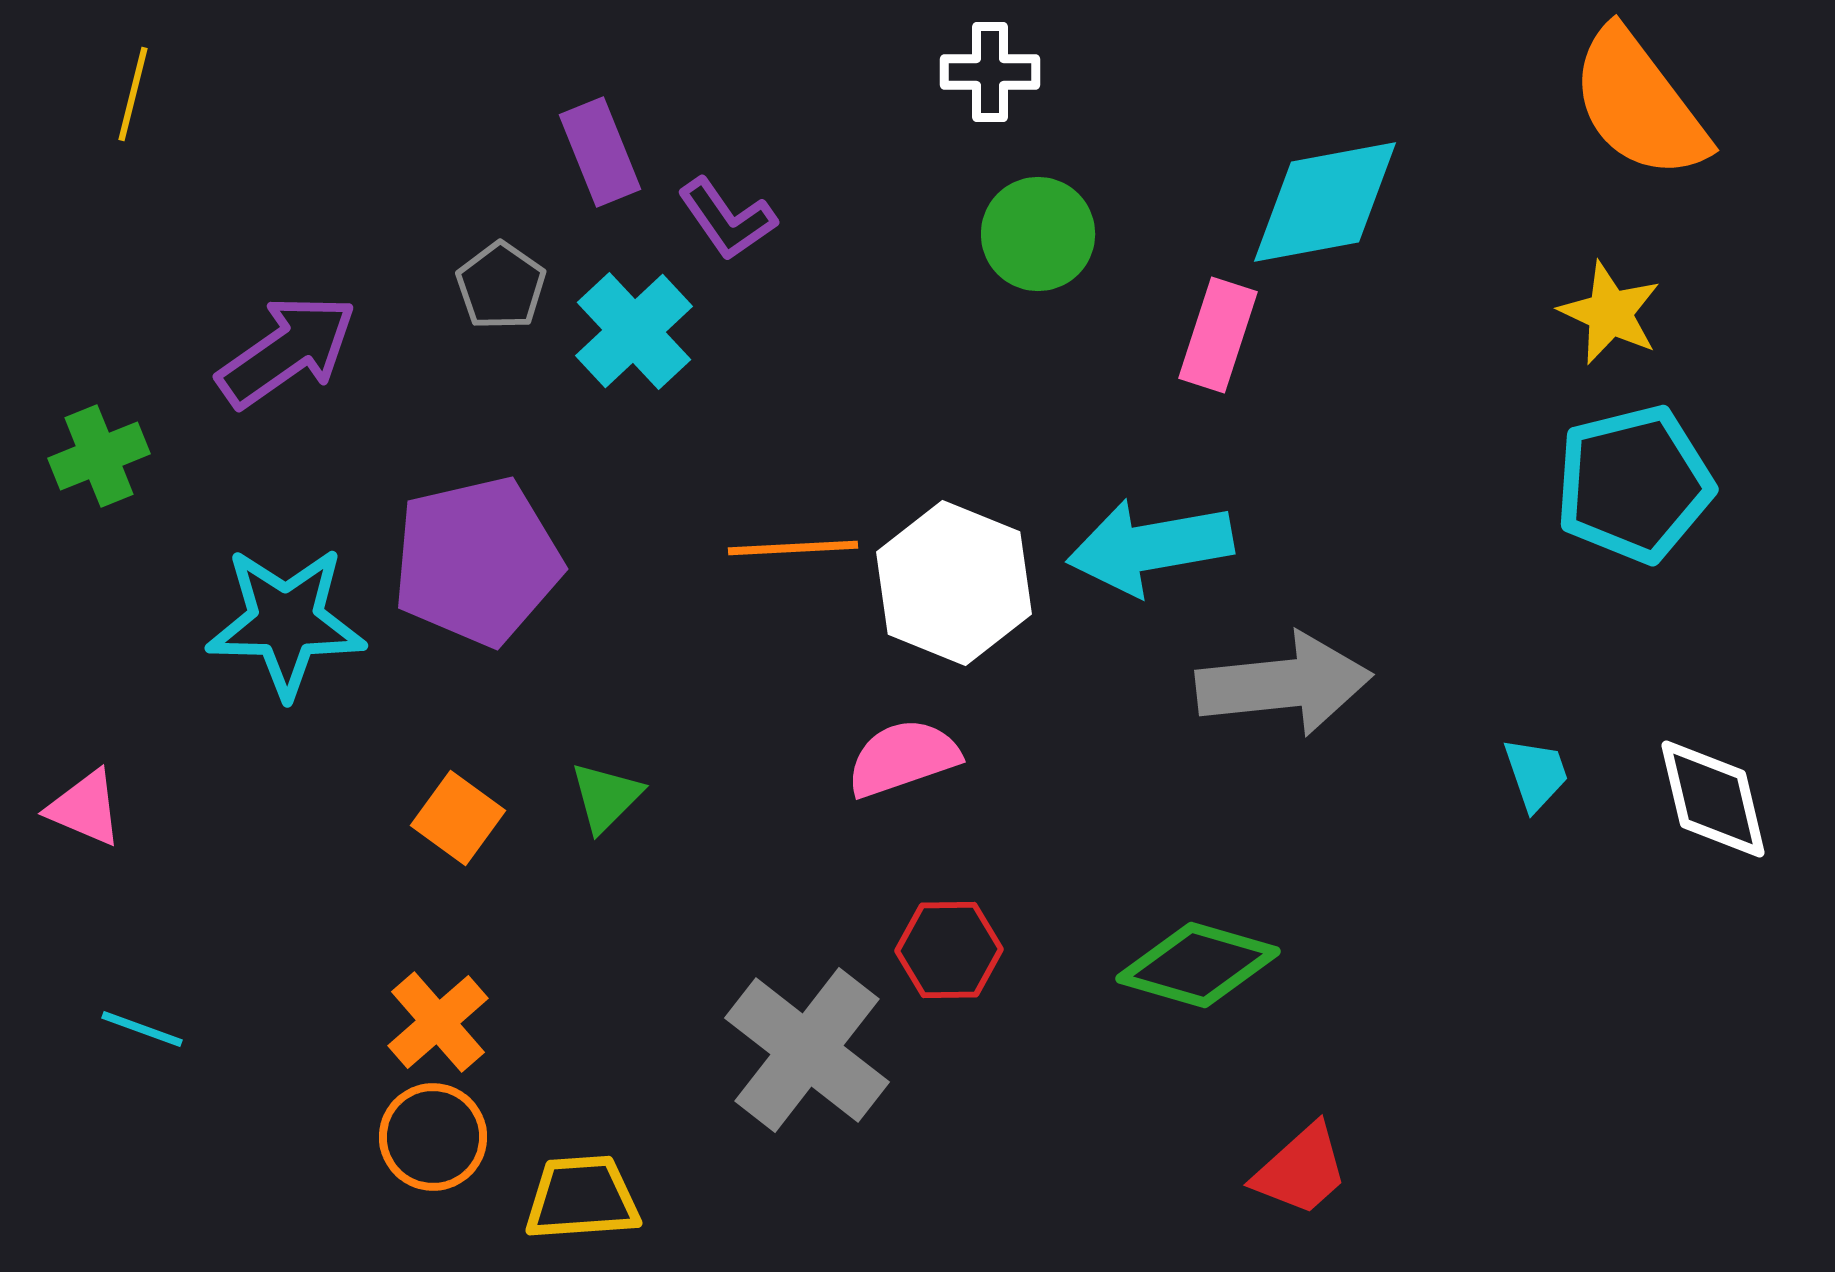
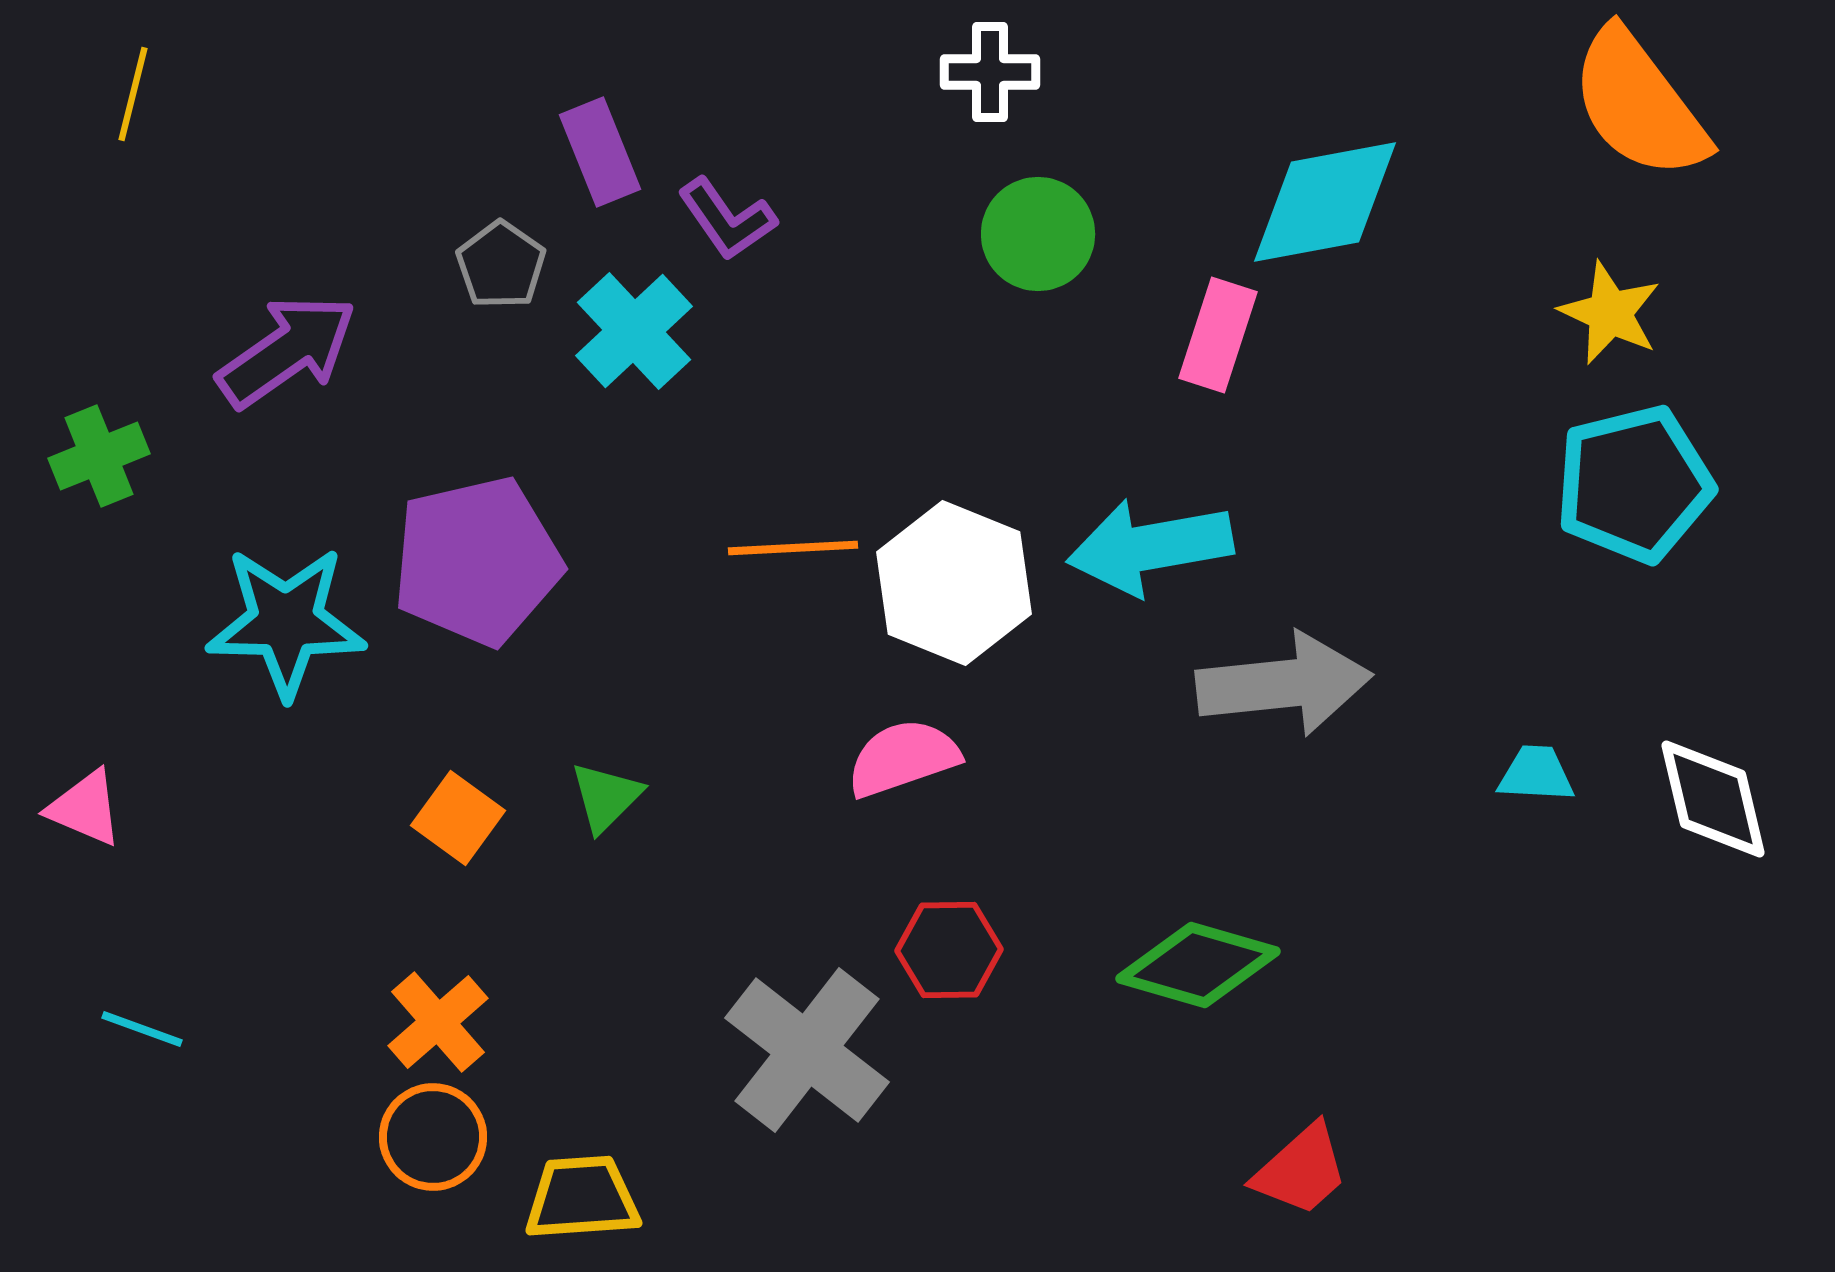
gray pentagon: moved 21 px up
cyan trapezoid: rotated 68 degrees counterclockwise
